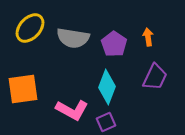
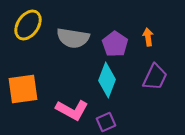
yellow ellipse: moved 2 px left, 3 px up; rotated 8 degrees counterclockwise
purple pentagon: moved 1 px right
cyan diamond: moved 7 px up
